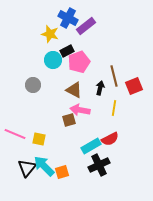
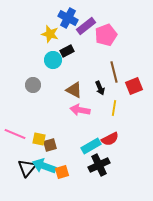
pink pentagon: moved 27 px right, 27 px up
brown line: moved 4 px up
black arrow: rotated 144 degrees clockwise
brown square: moved 19 px left, 25 px down
cyan arrow: rotated 25 degrees counterclockwise
